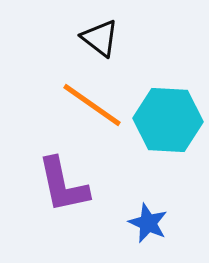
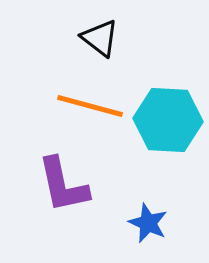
orange line: moved 2 px left, 1 px down; rotated 20 degrees counterclockwise
